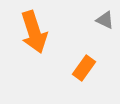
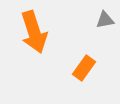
gray triangle: rotated 36 degrees counterclockwise
